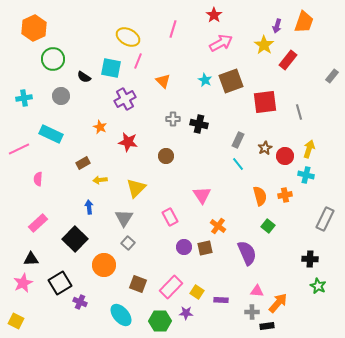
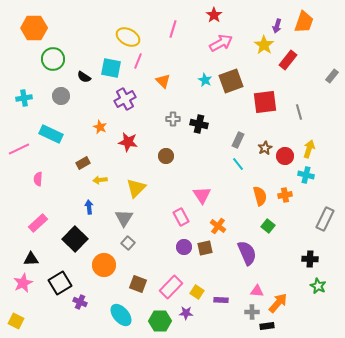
orange hexagon at (34, 28): rotated 25 degrees clockwise
pink rectangle at (170, 217): moved 11 px right
